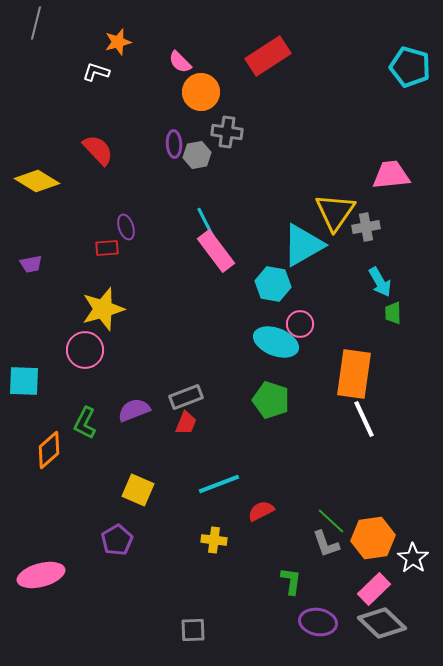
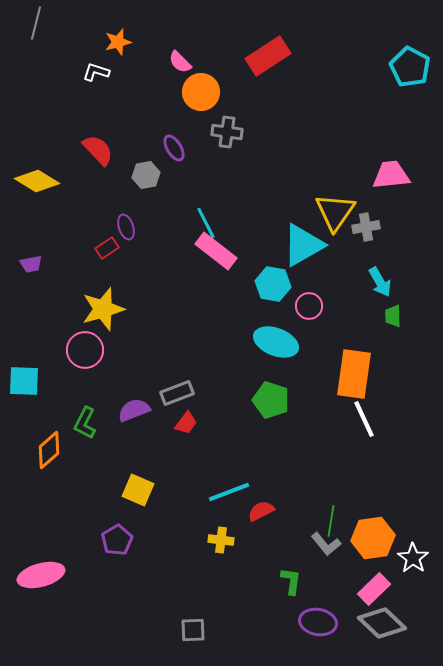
cyan pentagon at (410, 67): rotated 12 degrees clockwise
purple ellipse at (174, 144): moved 4 px down; rotated 28 degrees counterclockwise
gray hexagon at (197, 155): moved 51 px left, 20 px down
red rectangle at (107, 248): rotated 30 degrees counterclockwise
pink rectangle at (216, 251): rotated 15 degrees counterclockwise
green trapezoid at (393, 313): moved 3 px down
pink circle at (300, 324): moved 9 px right, 18 px up
gray rectangle at (186, 397): moved 9 px left, 4 px up
red trapezoid at (186, 423): rotated 15 degrees clockwise
cyan line at (219, 484): moved 10 px right, 8 px down
green line at (331, 521): rotated 56 degrees clockwise
yellow cross at (214, 540): moved 7 px right
gray L-shape at (326, 544): rotated 20 degrees counterclockwise
